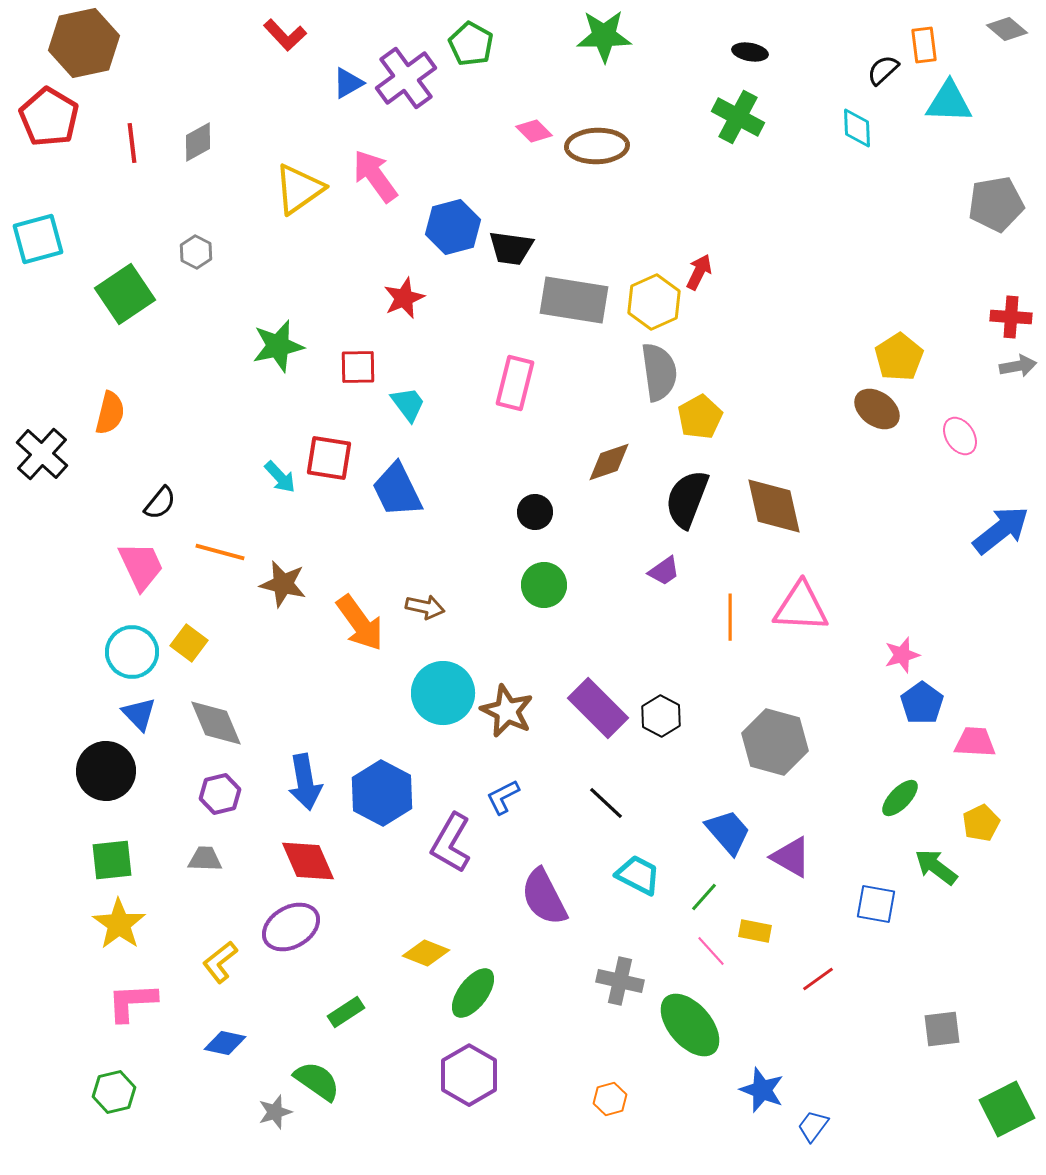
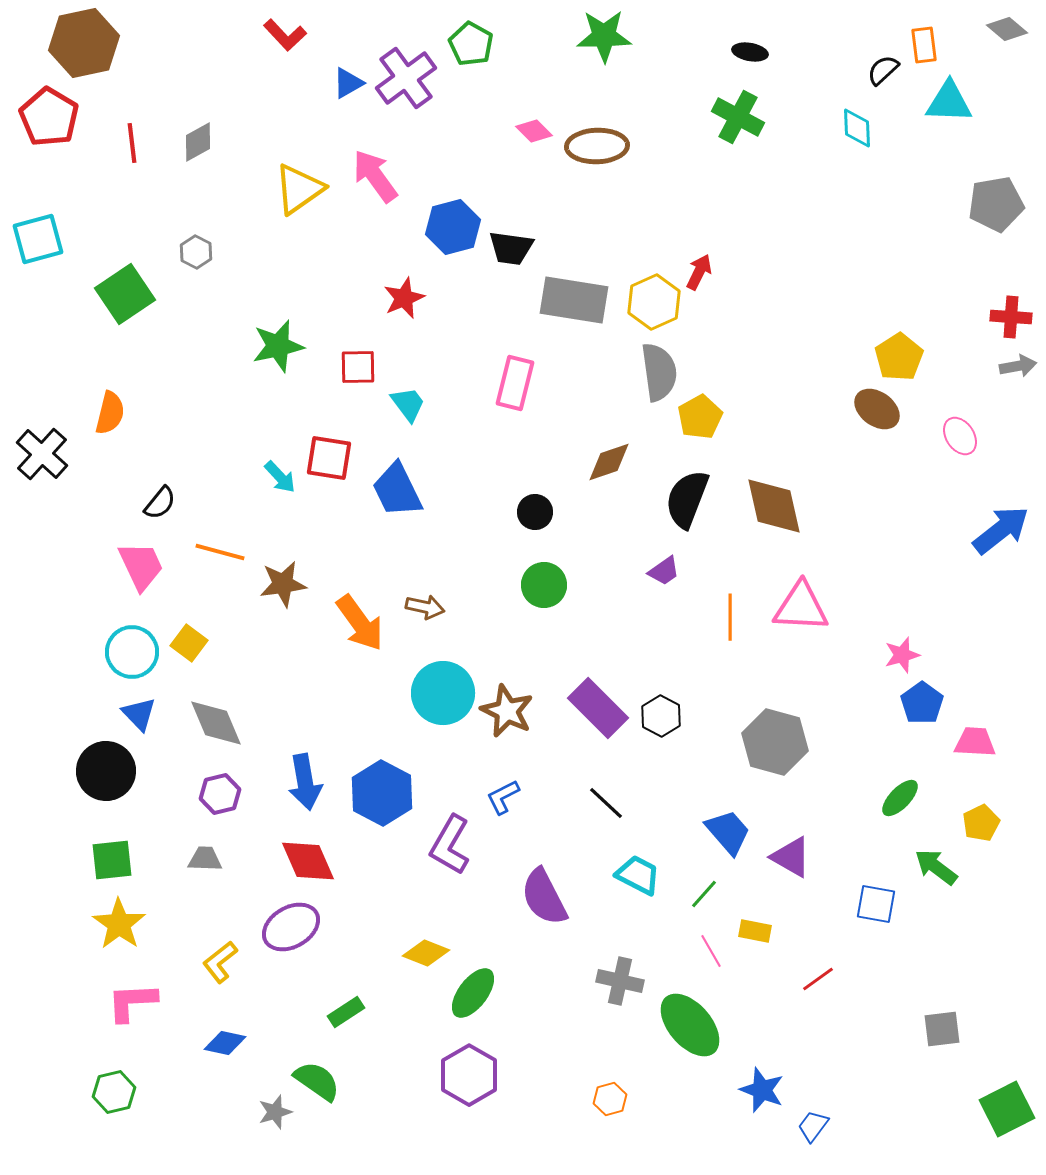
brown star at (283, 584): rotated 21 degrees counterclockwise
purple L-shape at (451, 843): moved 1 px left, 2 px down
green line at (704, 897): moved 3 px up
pink line at (711, 951): rotated 12 degrees clockwise
